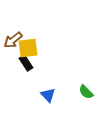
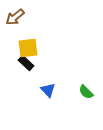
brown arrow: moved 2 px right, 23 px up
black rectangle: rotated 14 degrees counterclockwise
blue triangle: moved 5 px up
